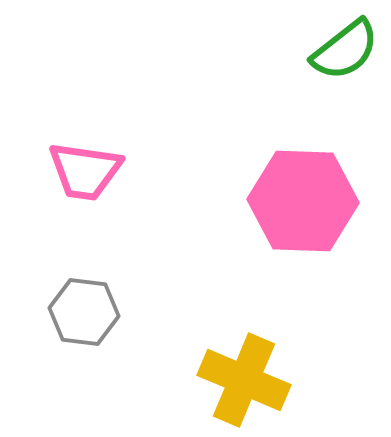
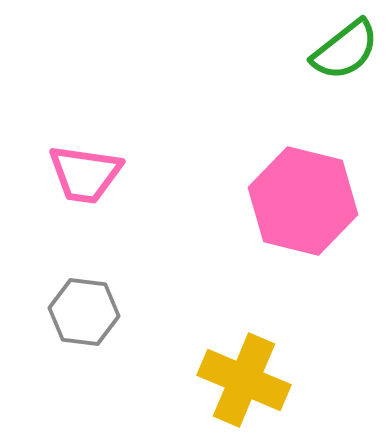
pink trapezoid: moved 3 px down
pink hexagon: rotated 12 degrees clockwise
